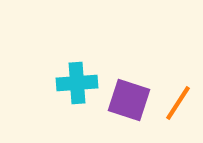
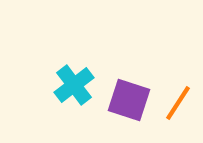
cyan cross: moved 3 px left, 2 px down; rotated 33 degrees counterclockwise
